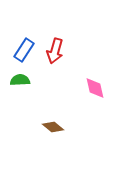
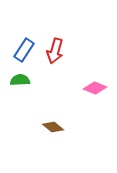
pink diamond: rotated 55 degrees counterclockwise
